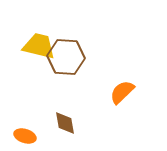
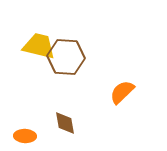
orange ellipse: rotated 15 degrees counterclockwise
